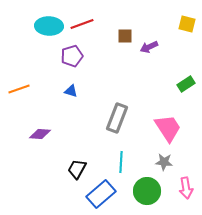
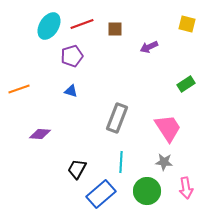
cyan ellipse: rotated 60 degrees counterclockwise
brown square: moved 10 px left, 7 px up
